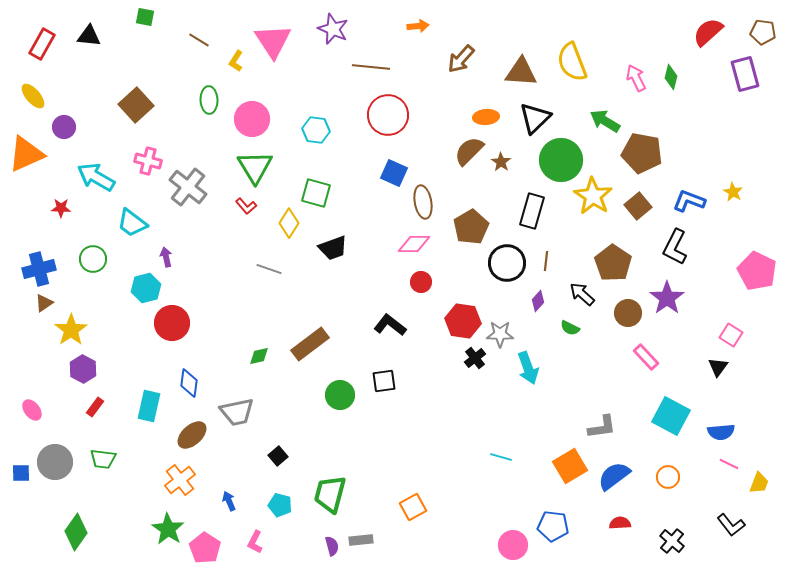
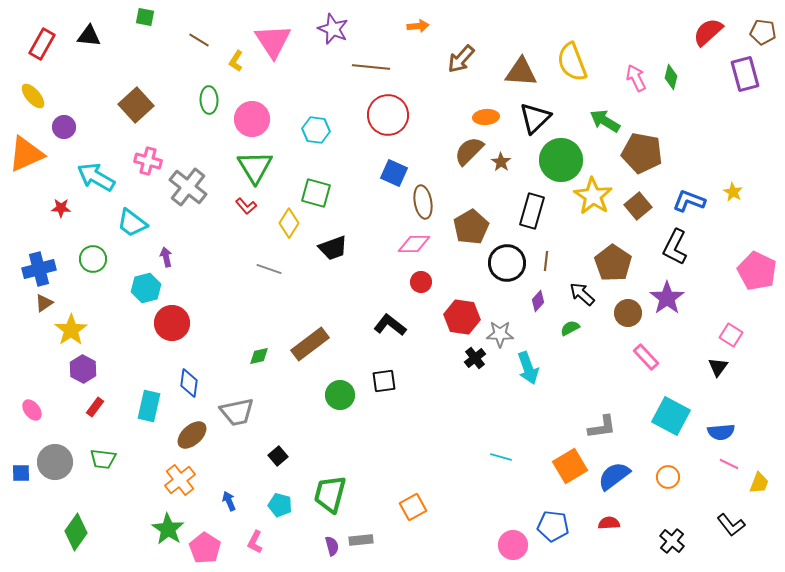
red hexagon at (463, 321): moved 1 px left, 4 px up
green semicircle at (570, 328): rotated 126 degrees clockwise
red semicircle at (620, 523): moved 11 px left
